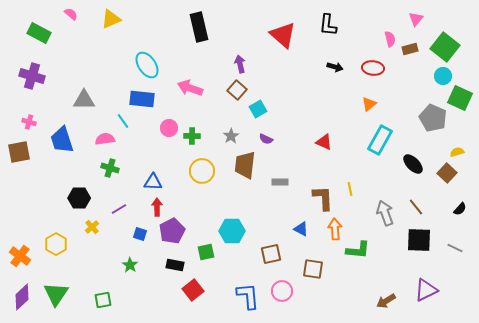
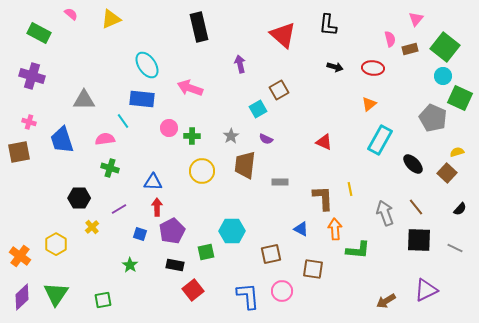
brown square at (237, 90): moved 42 px right; rotated 18 degrees clockwise
